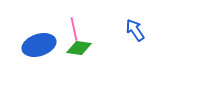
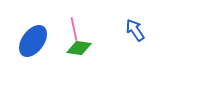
blue ellipse: moved 6 px left, 4 px up; rotated 36 degrees counterclockwise
